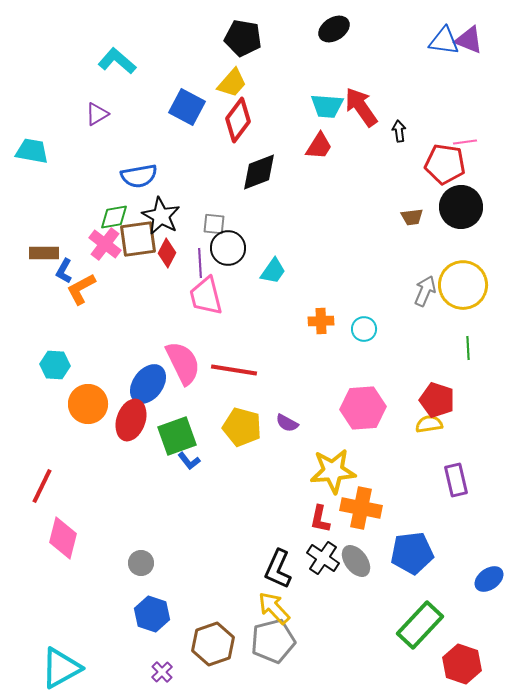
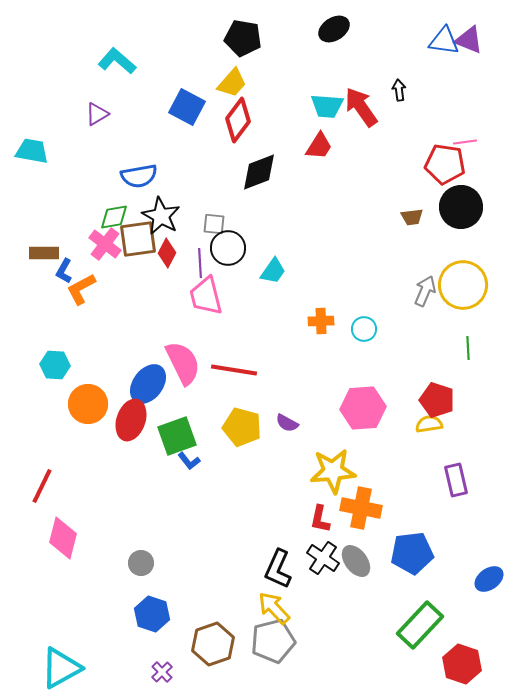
black arrow at (399, 131): moved 41 px up
